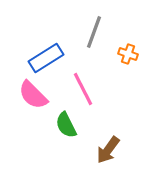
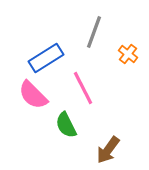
orange cross: rotated 18 degrees clockwise
pink line: moved 1 px up
